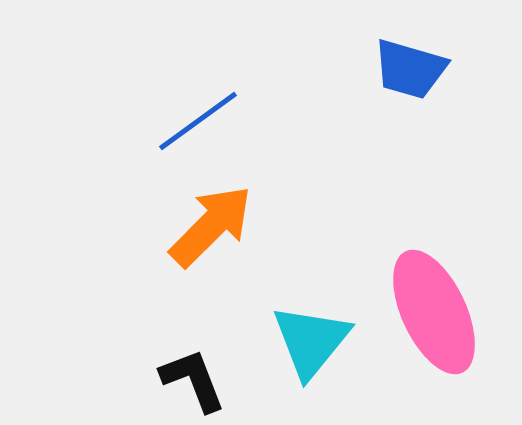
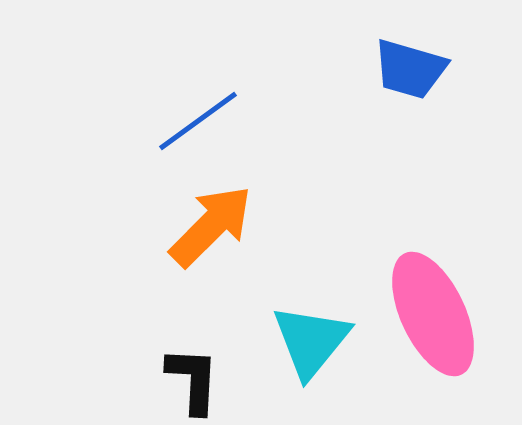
pink ellipse: moved 1 px left, 2 px down
black L-shape: rotated 24 degrees clockwise
